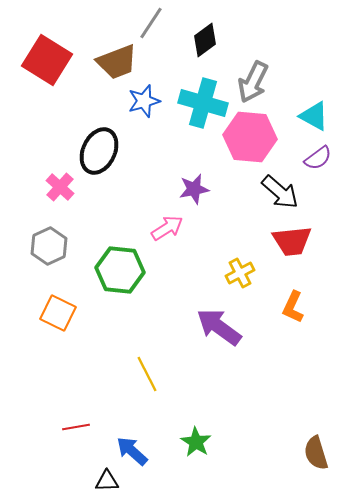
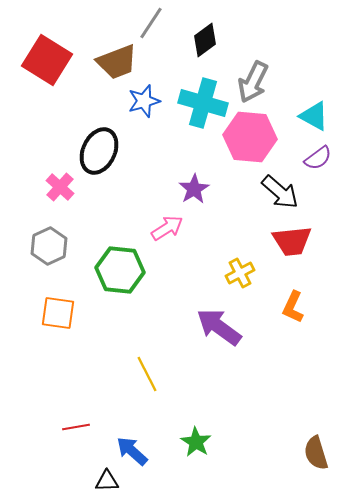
purple star: rotated 20 degrees counterclockwise
orange square: rotated 18 degrees counterclockwise
